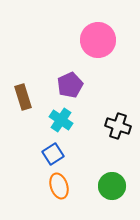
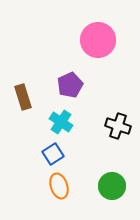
cyan cross: moved 2 px down
